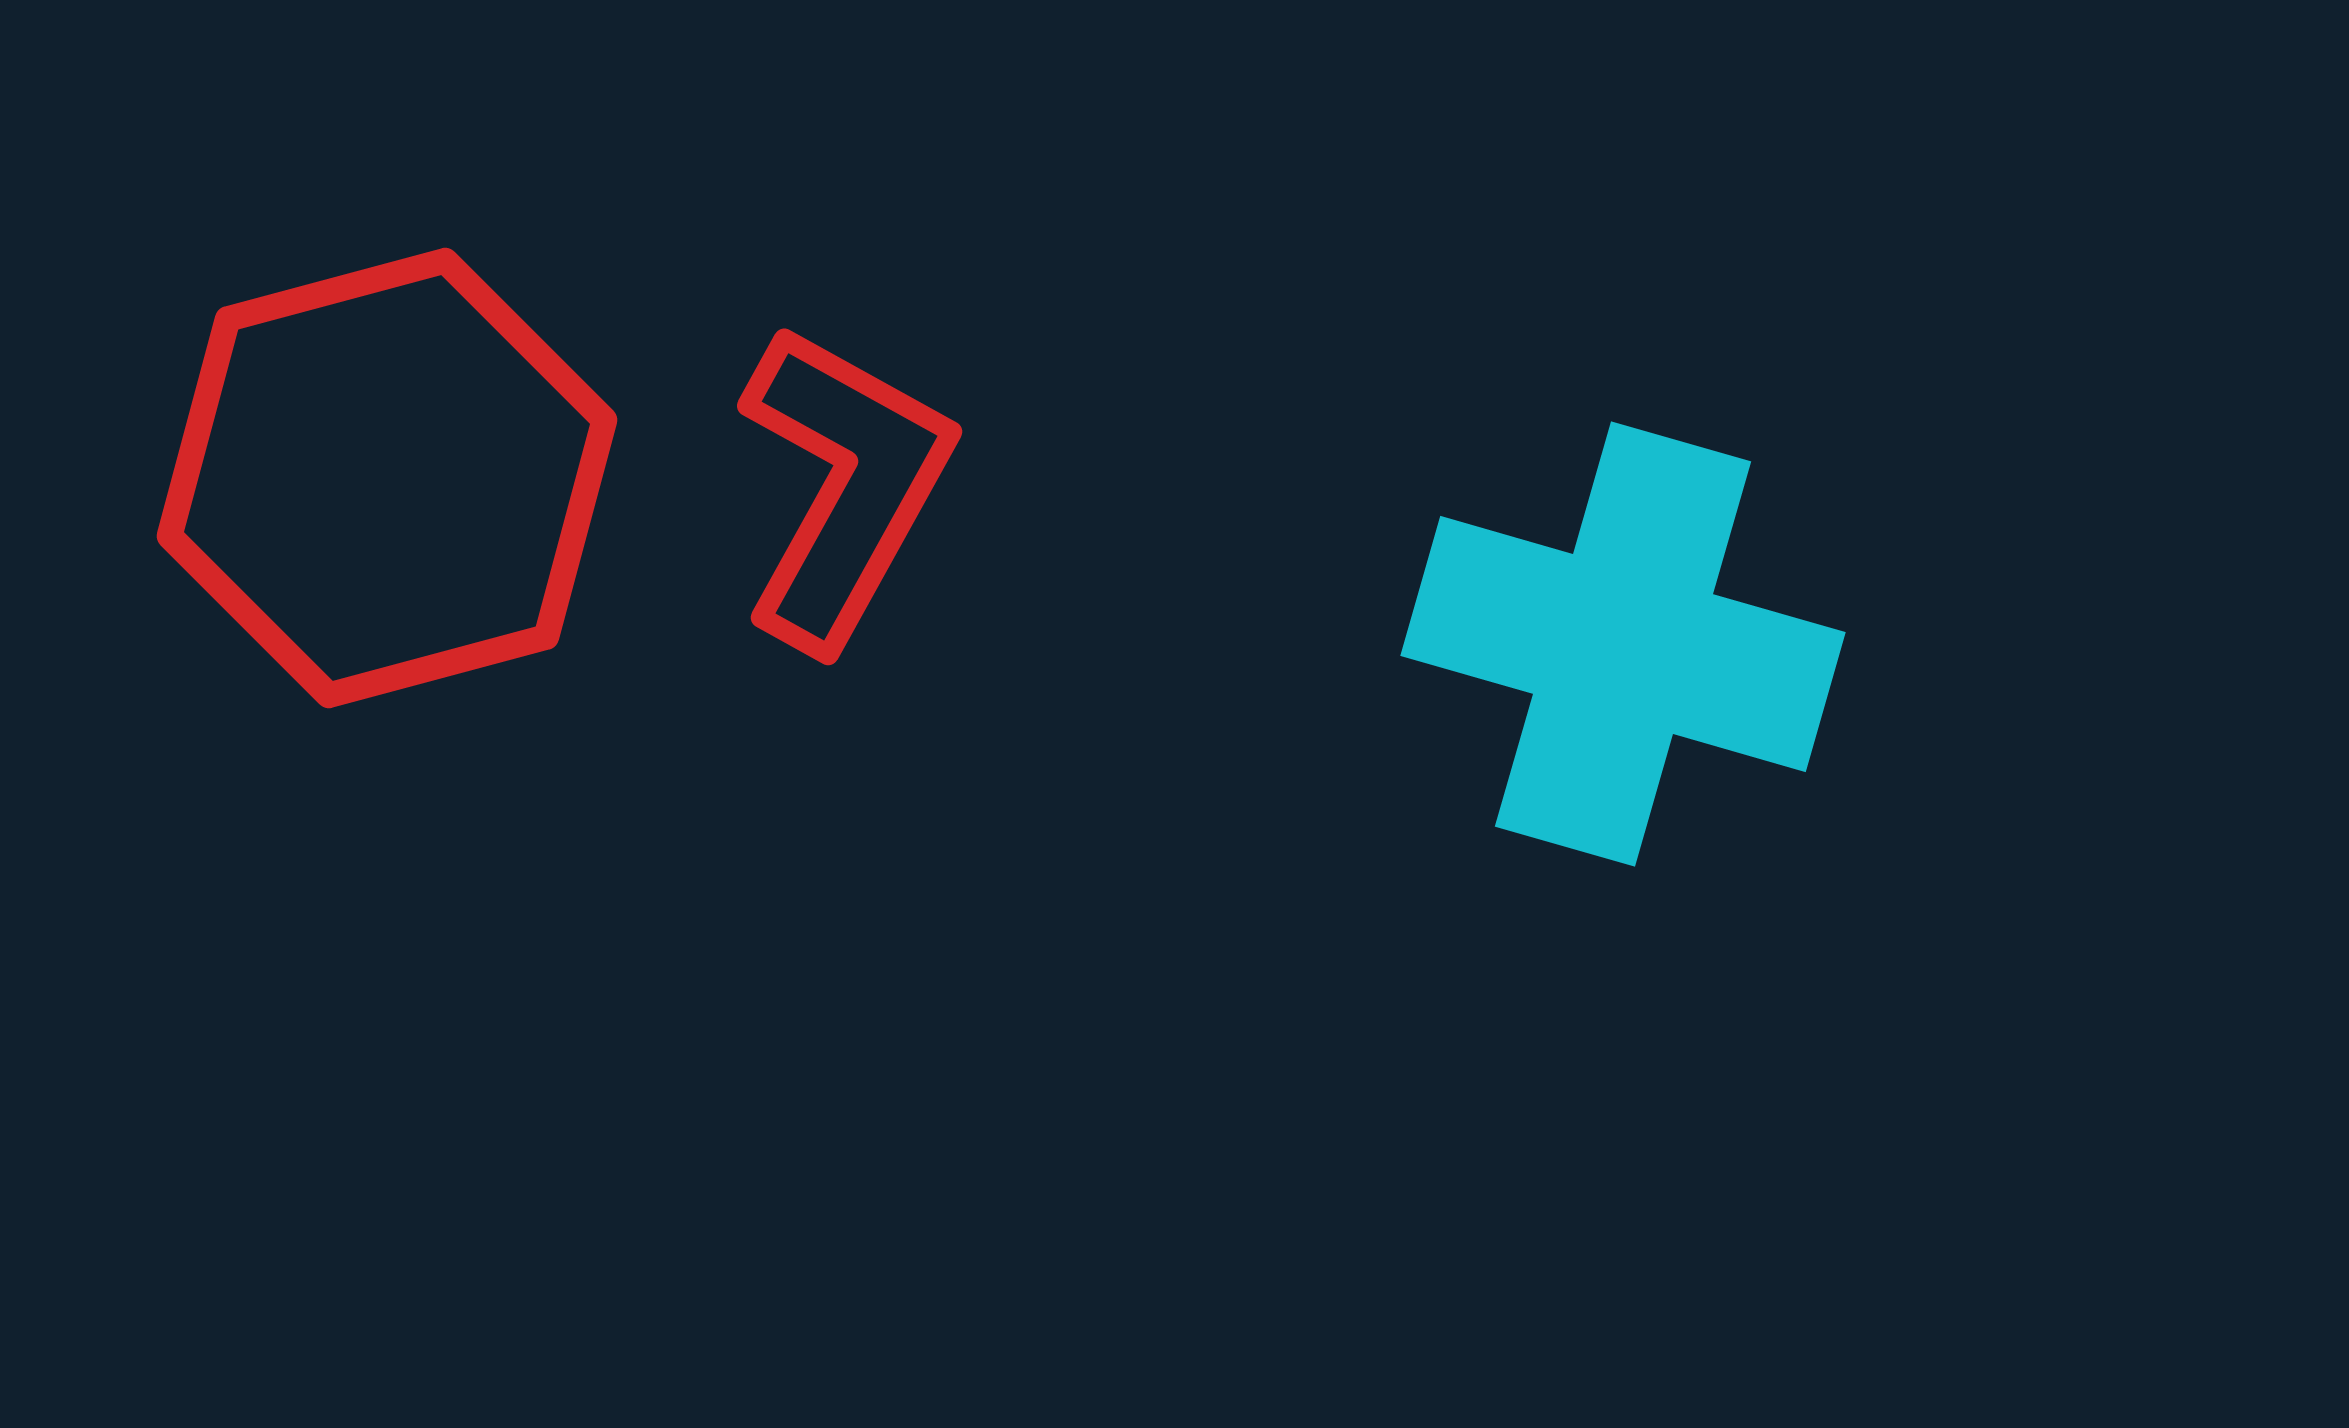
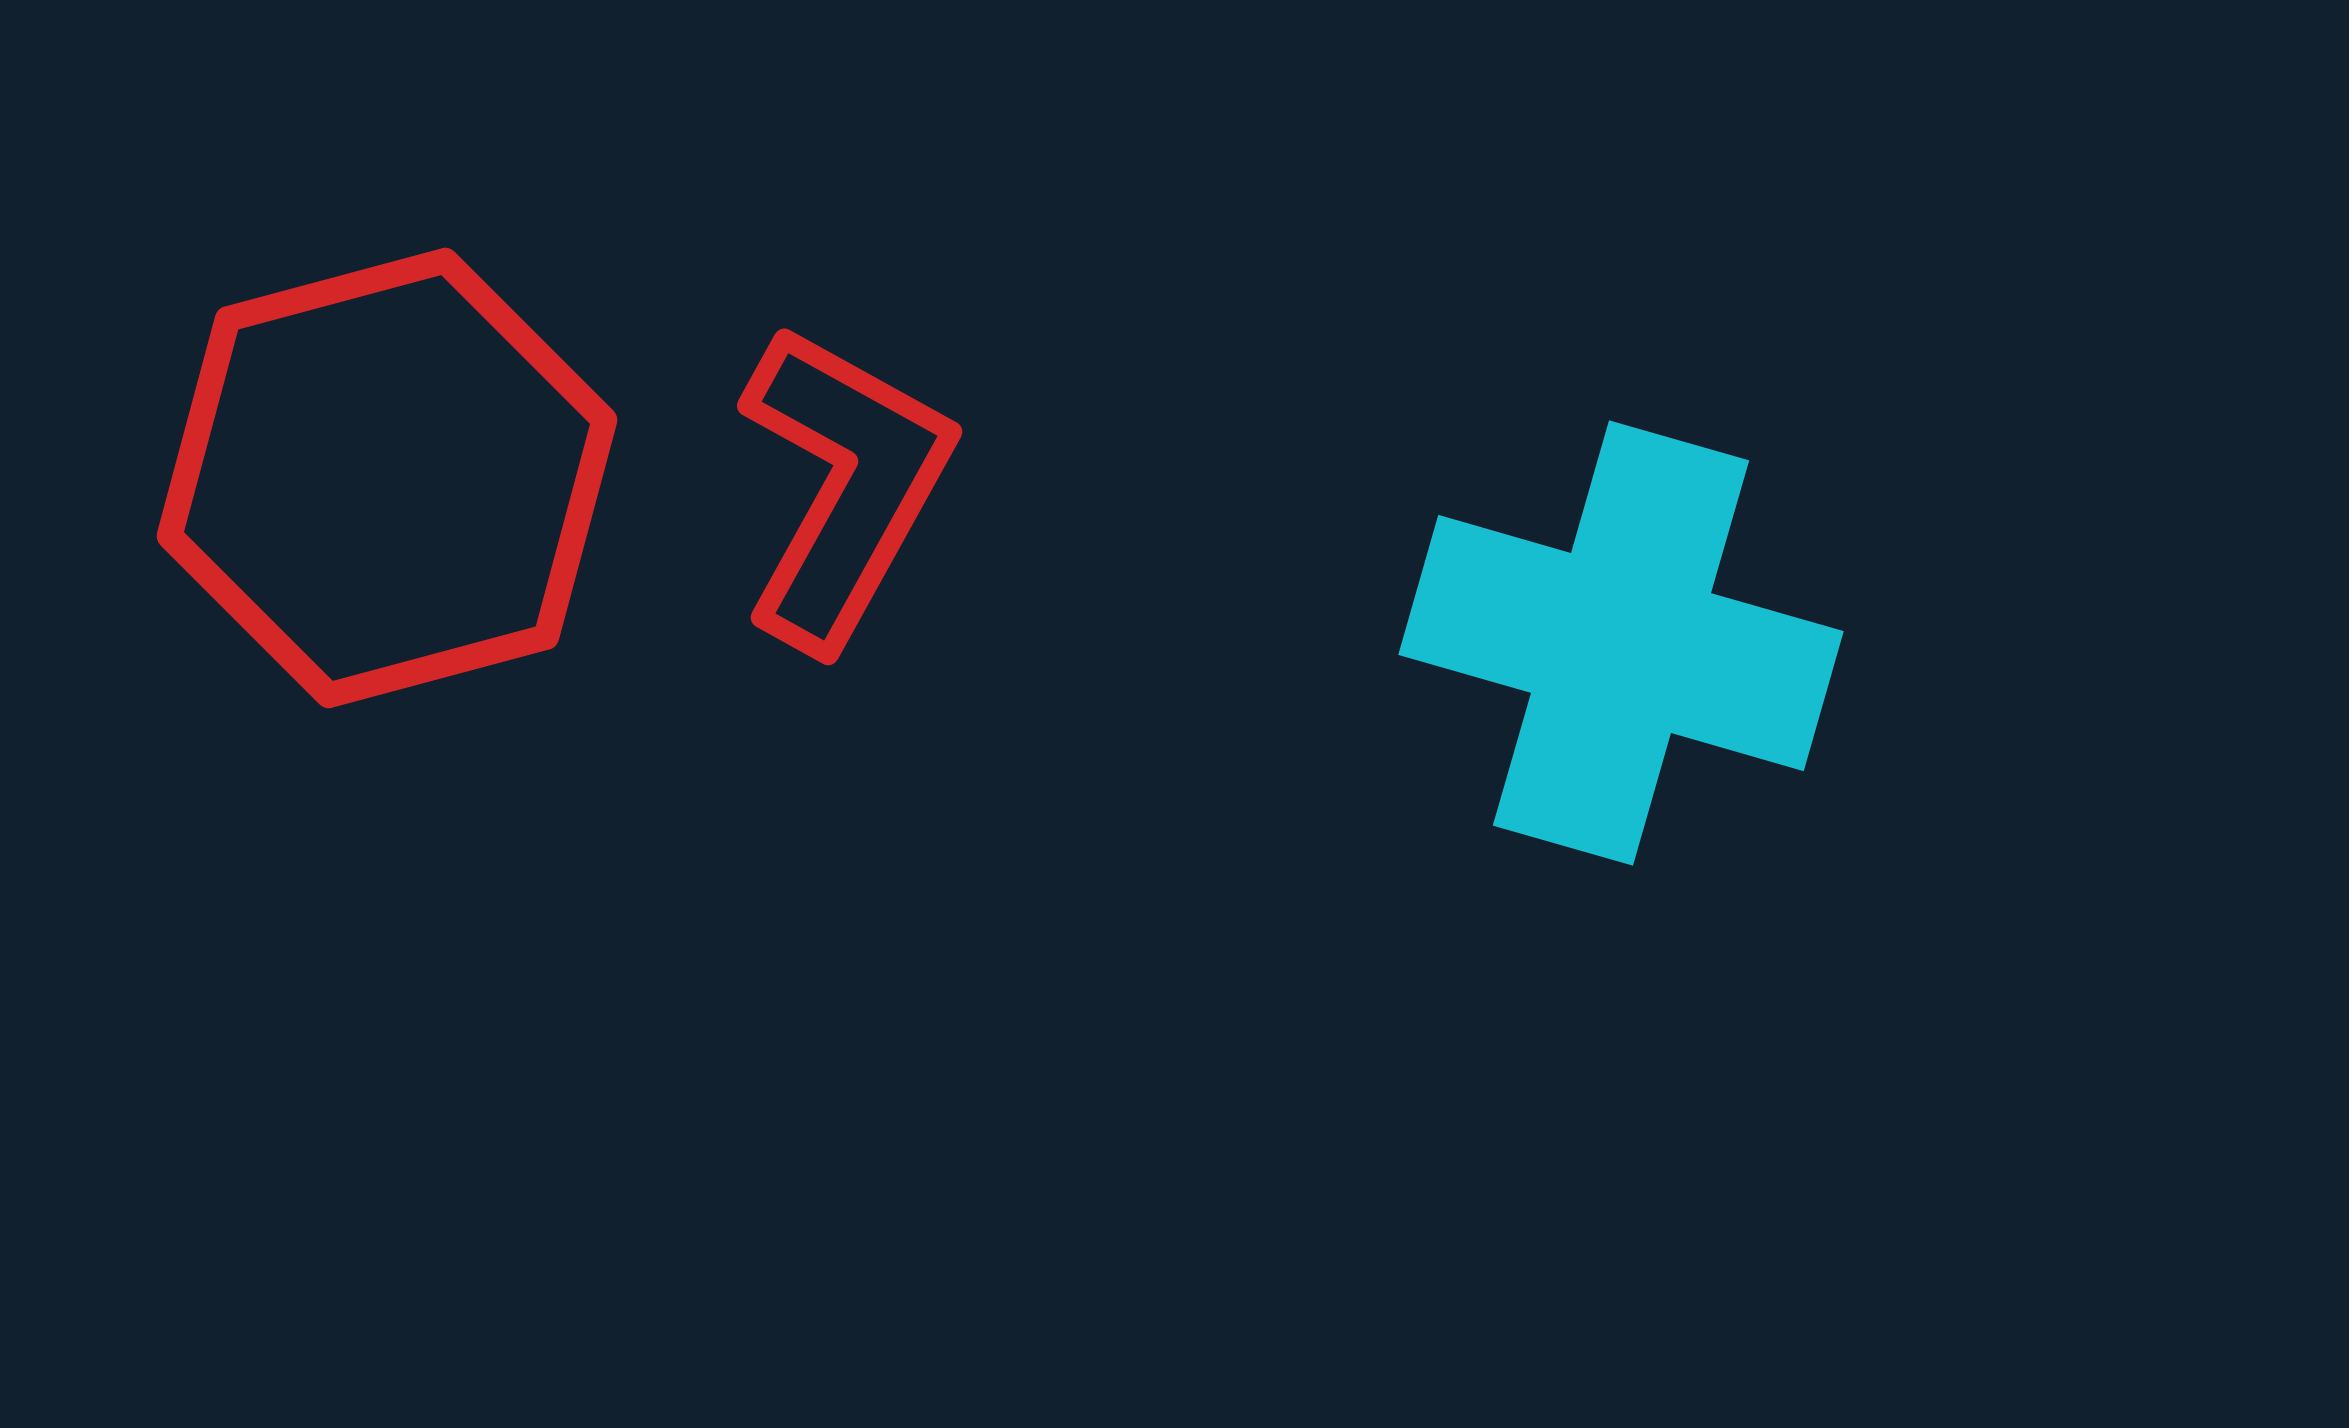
cyan cross: moved 2 px left, 1 px up
